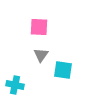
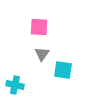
gray triangle: moved 1 px right, 1 px up
